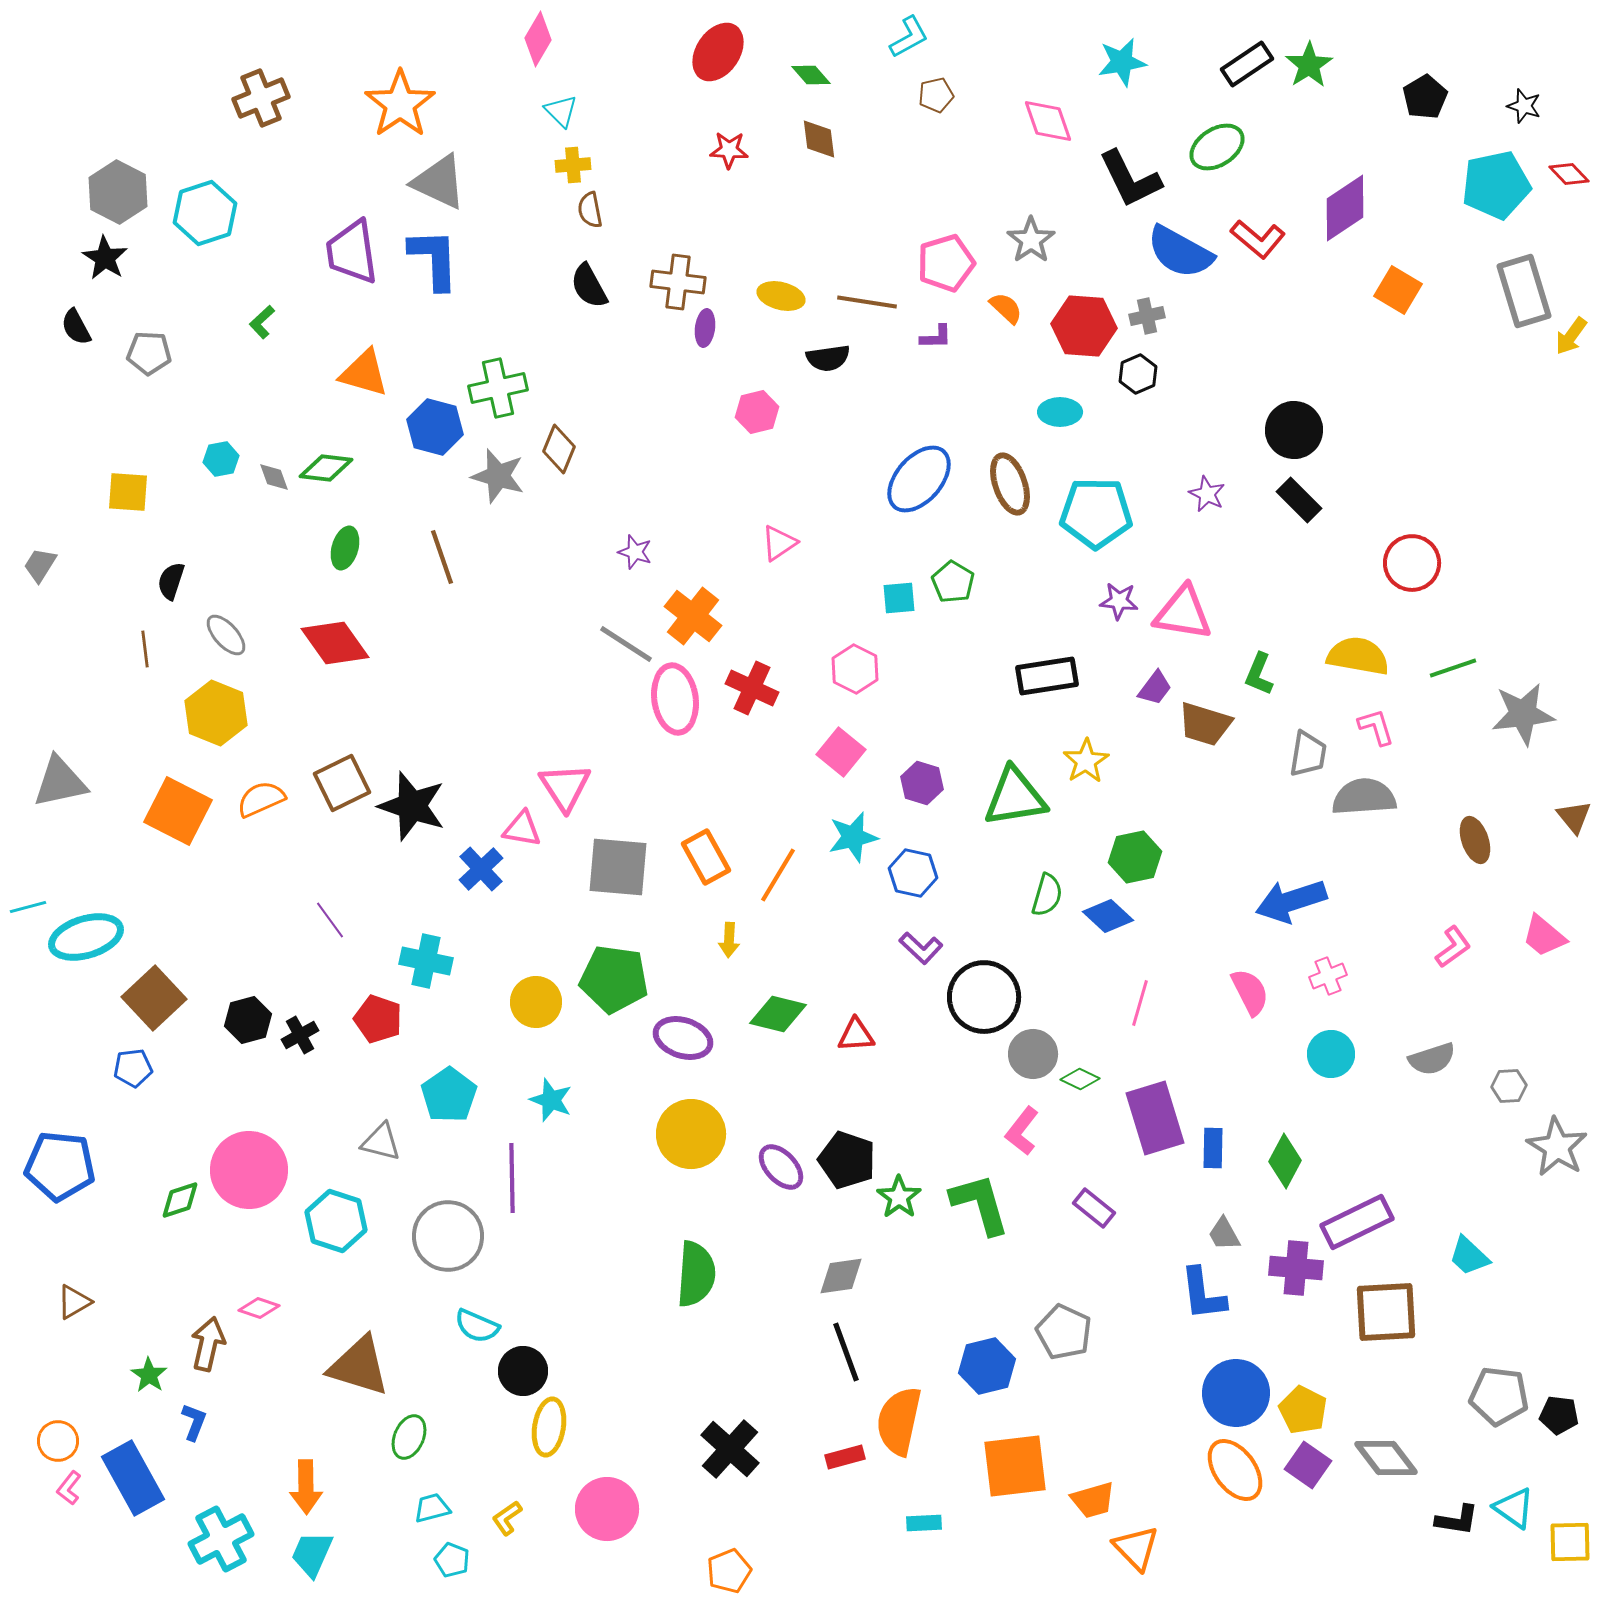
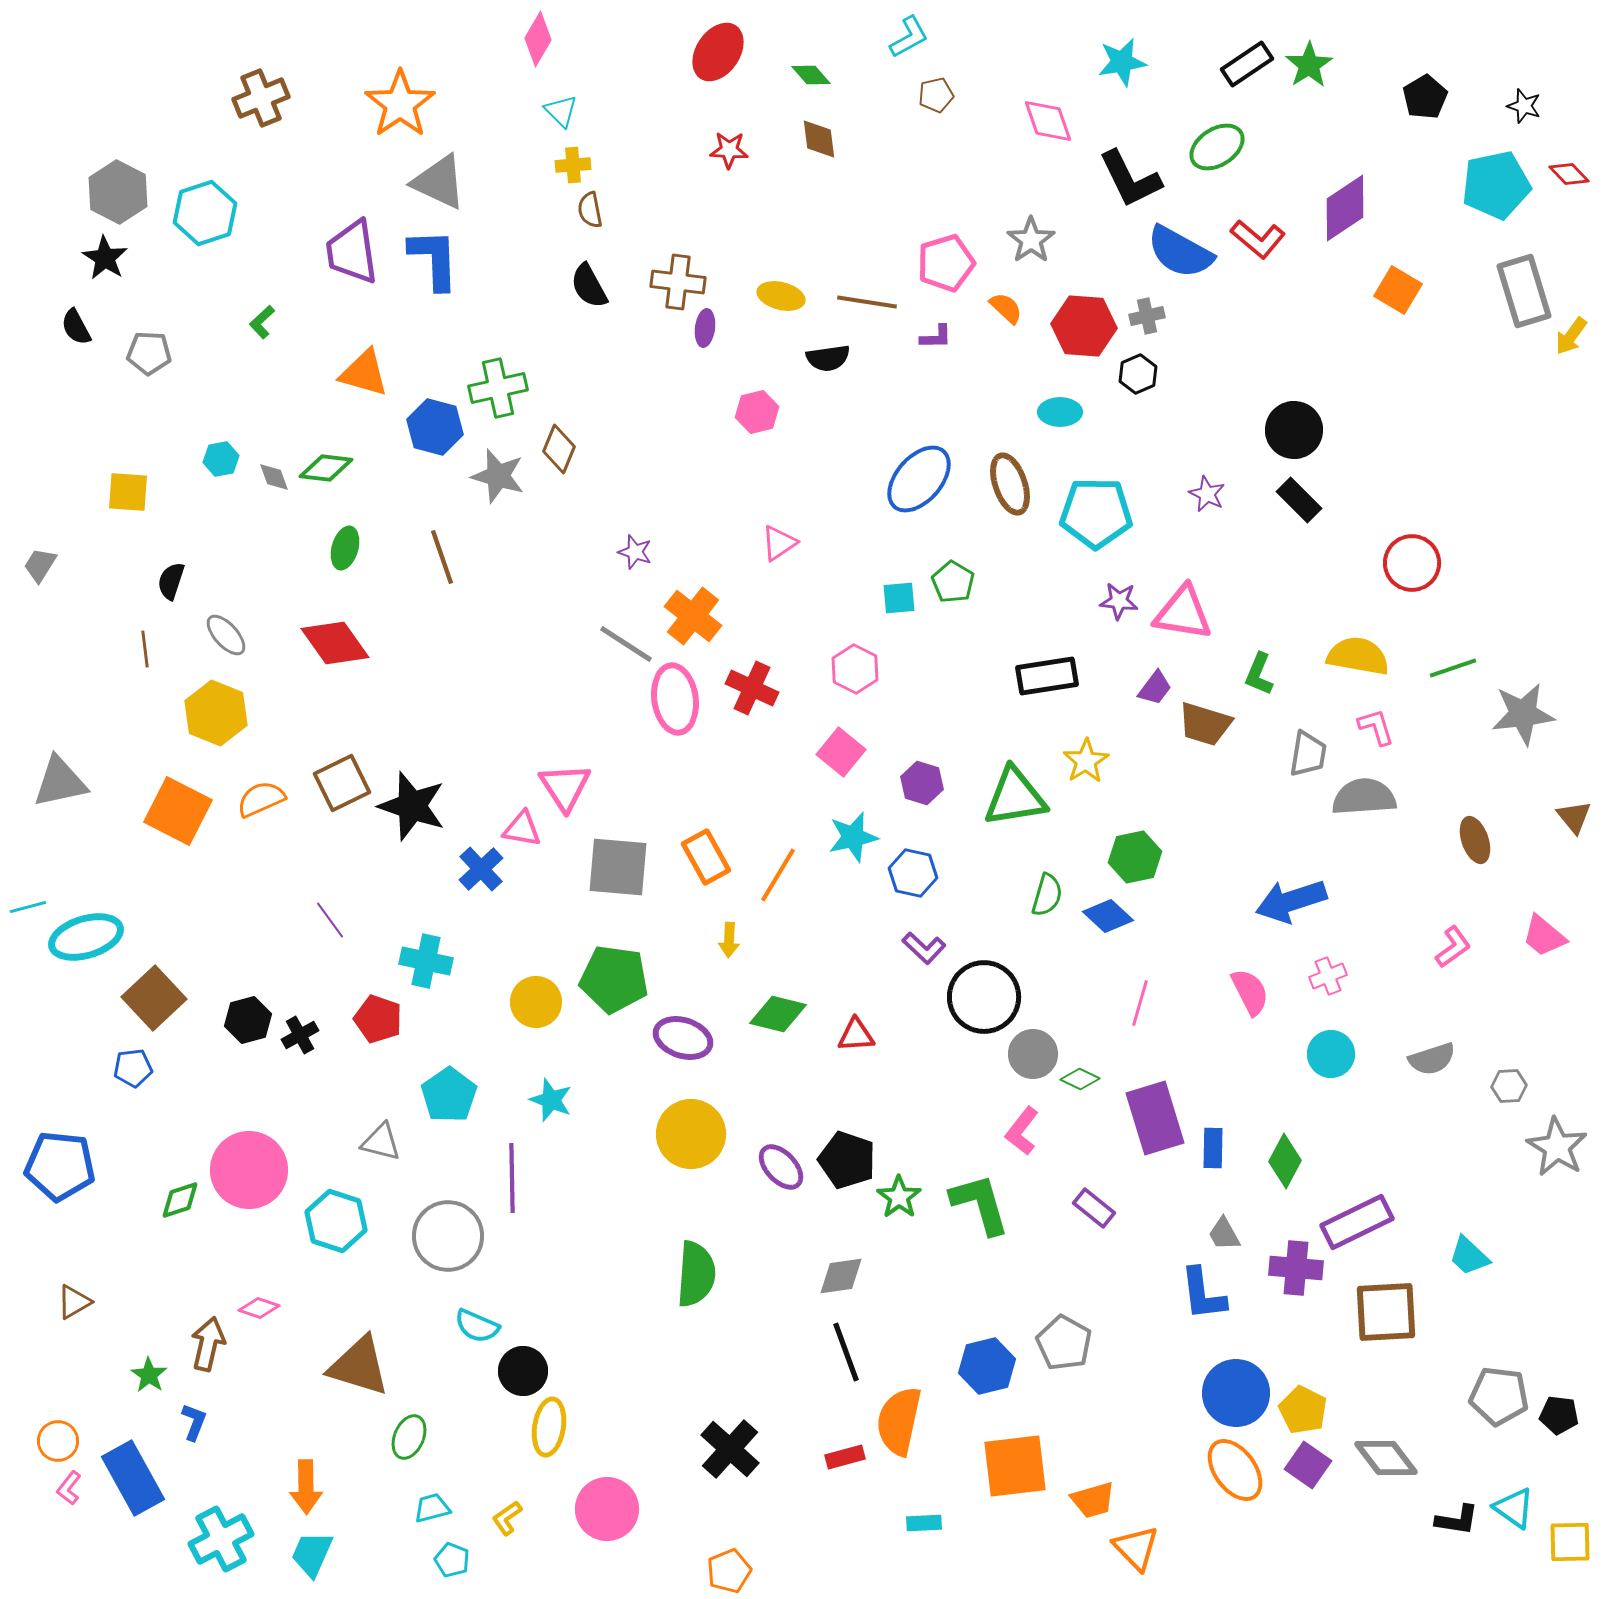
purple L-shape at (921, 948): moved 3 px right
gray pentagon at (1064, 1332): moved 11 px down; rotated 4 degrees clockwise
